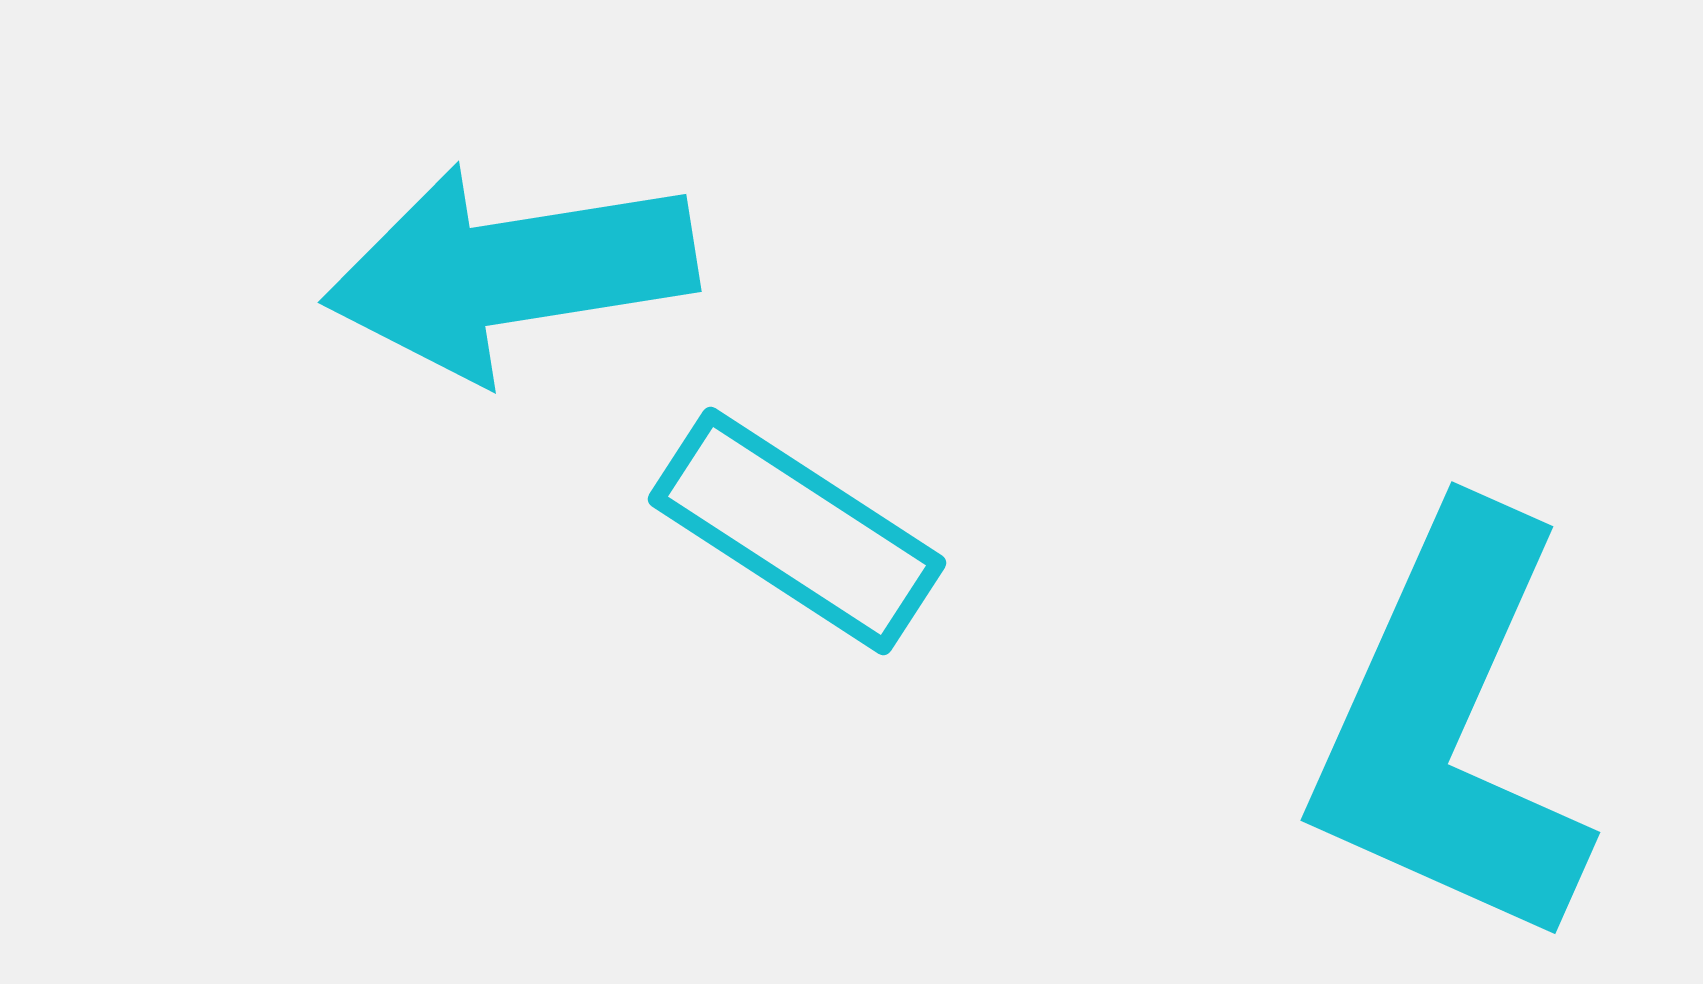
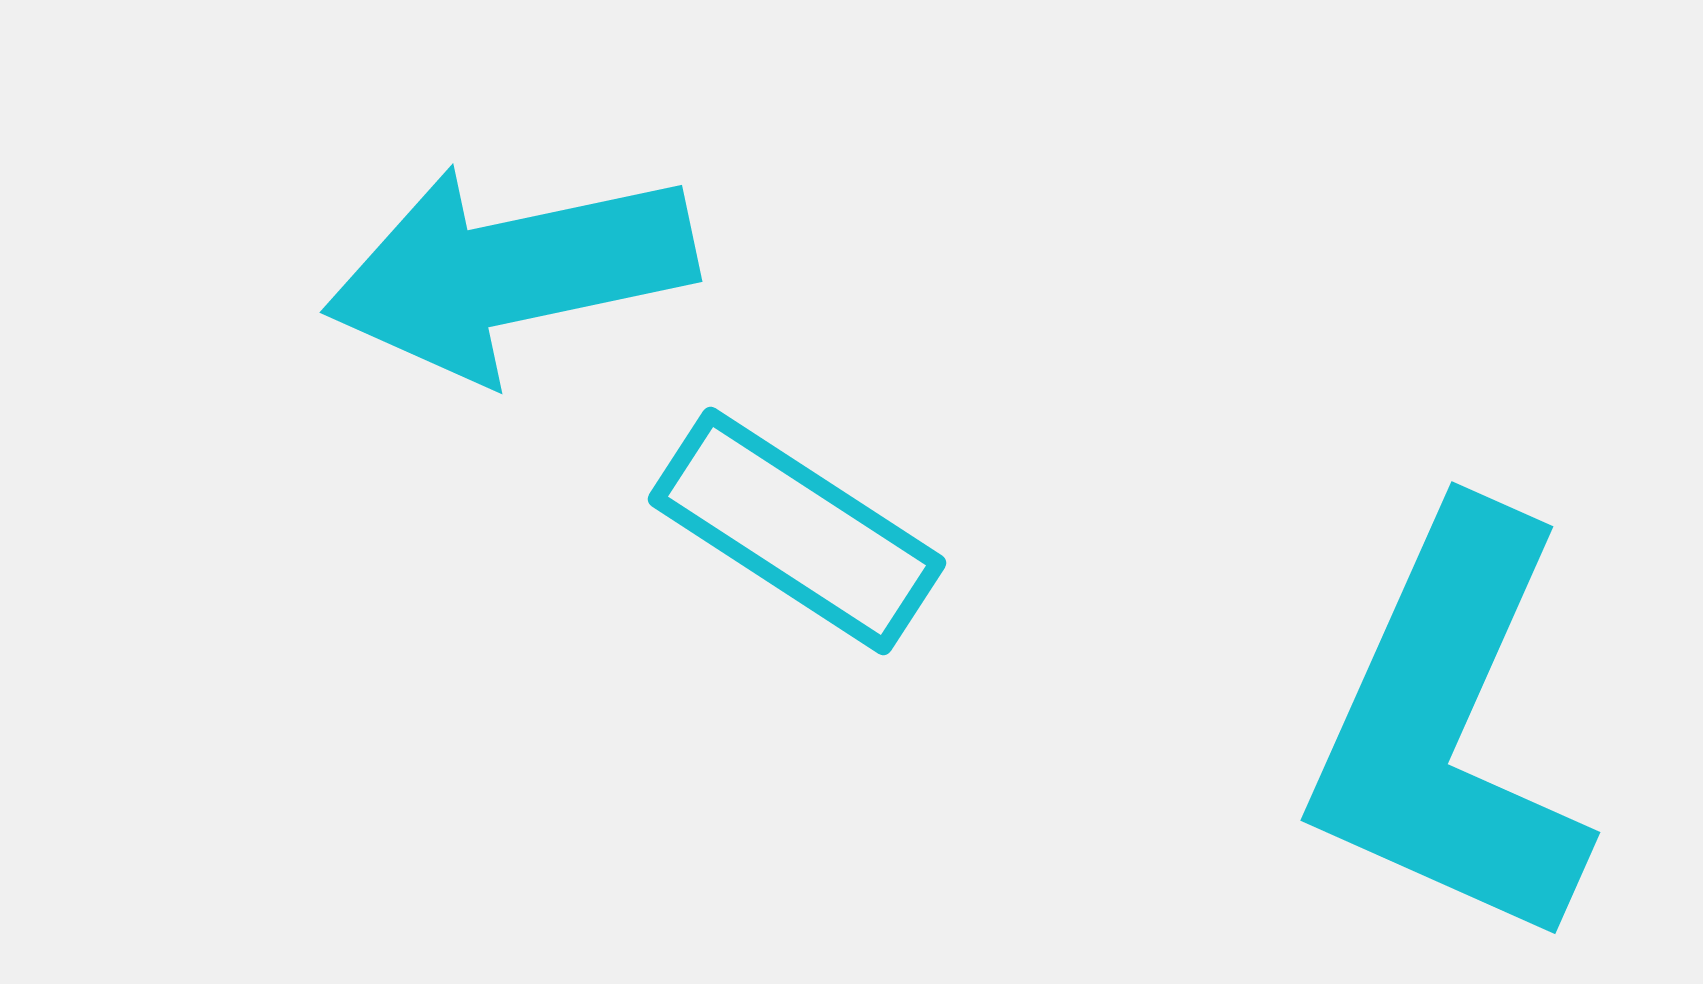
cyan arrow: rotated 3 degrees counterclockwise
